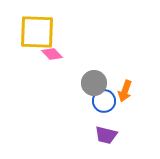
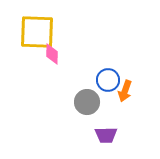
pink diamond: rotated 45 degrees clockwise
gray circle: moved 7 px left, 19 px down
blue circle: moved 4 px right, 21 px up
purple trapezoid: rotated 15 degrees counterclockwise
